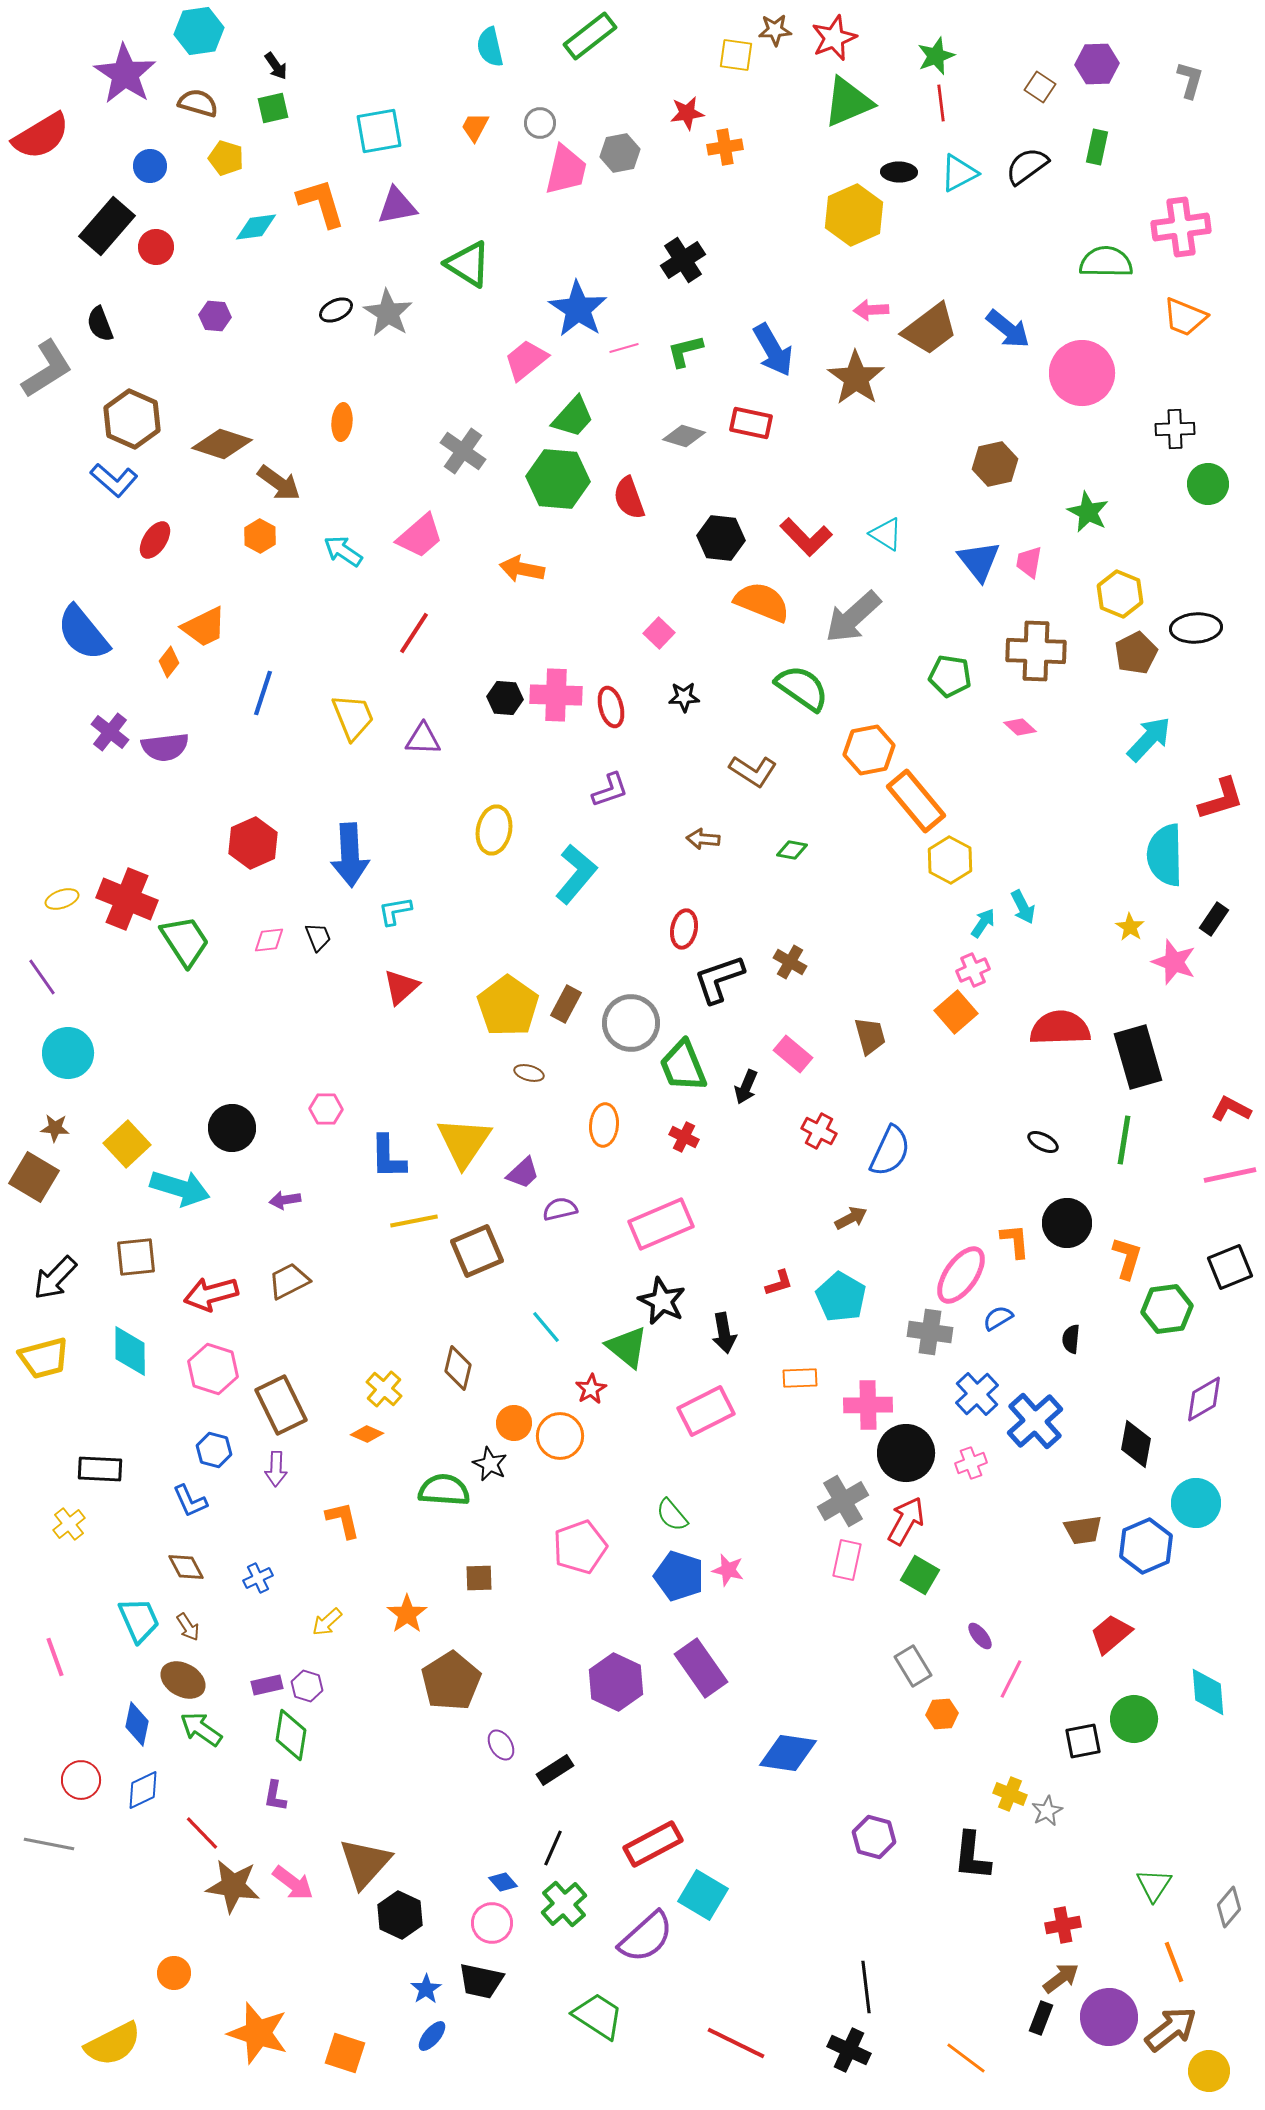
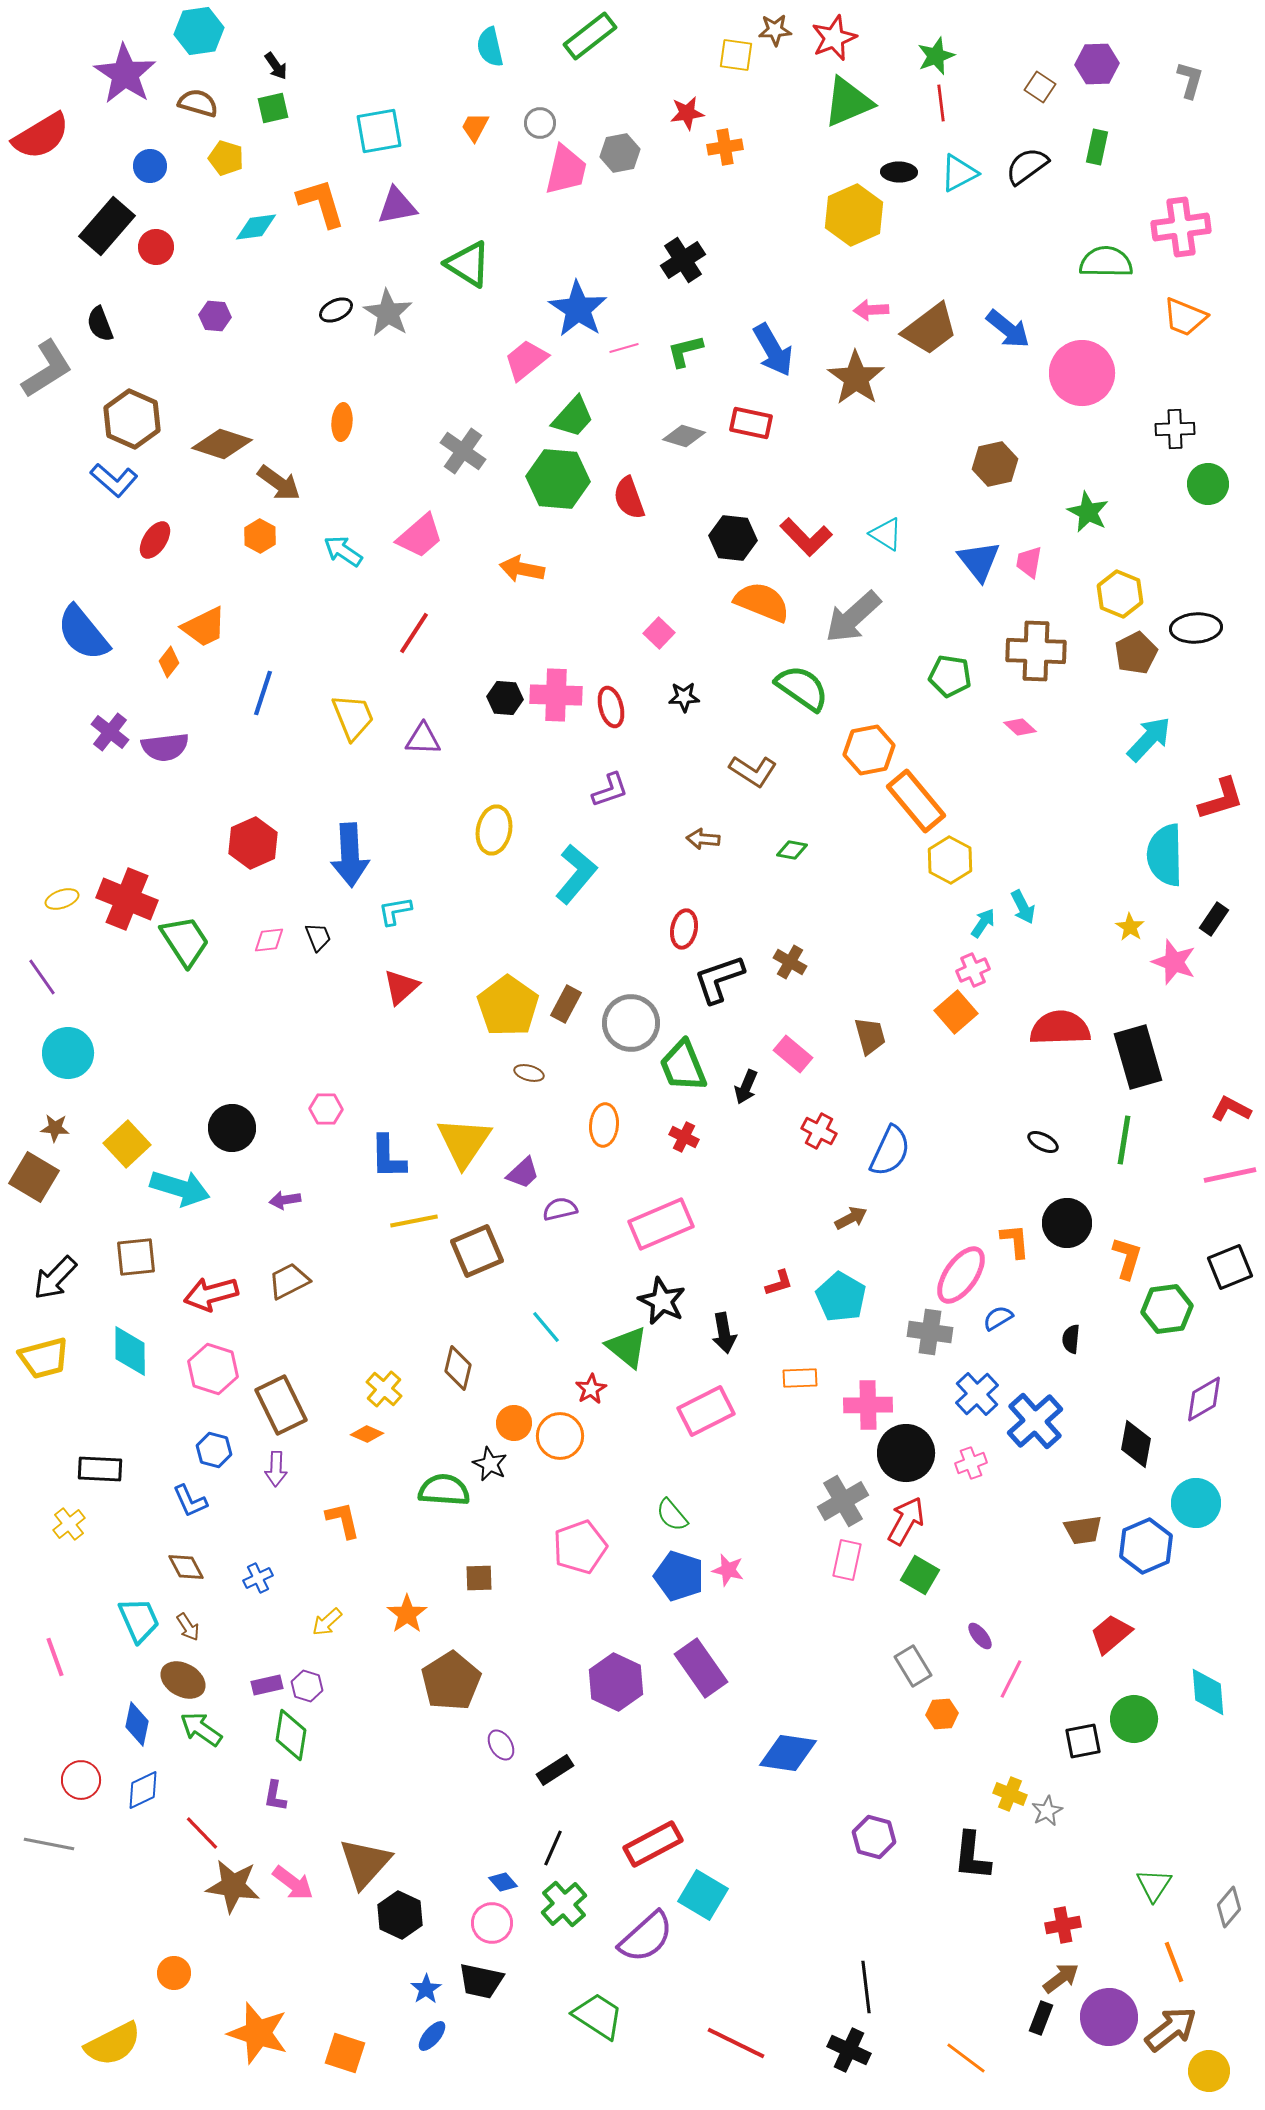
black hexagon at (721, 538): moved 12 px right
